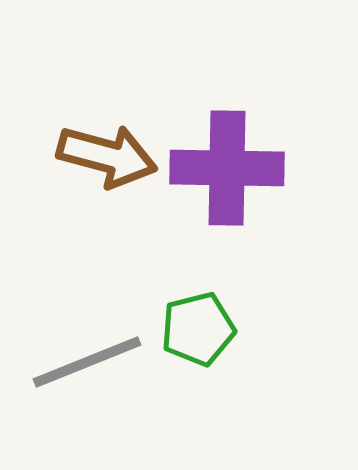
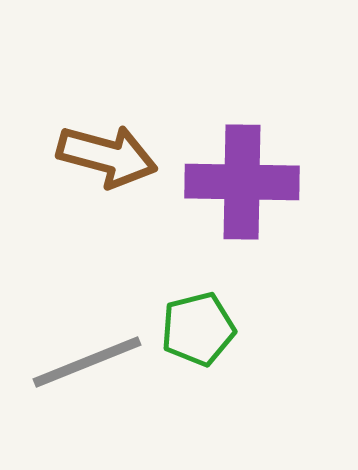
purple cross: moved 15 px right, 14 px down
